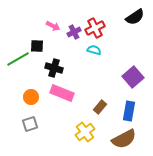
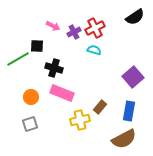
yellow cross: moved 5 px left, 12 px up; rotated 24 degrees clockwise
